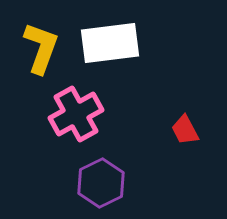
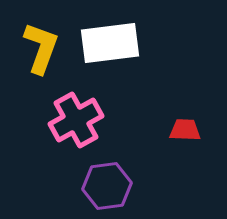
pink cross: moved 6 px down
red trapezoid: rotated 120 degrees clockwise
purple hexagon: moved 6 px right, 3 px down; rotated 18 degrees clockwise
